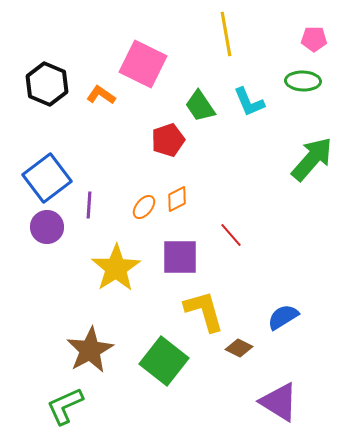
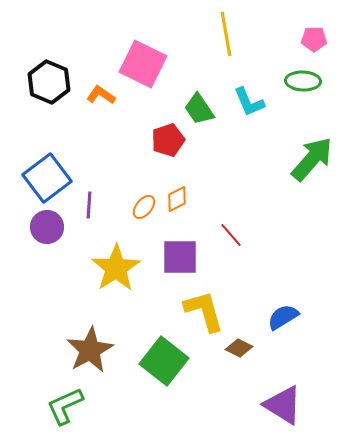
black hexagon: moved 2 px right, 2 px up
green trapezoid: moved 1 px left, 3 px down
purple triangle: moved 4 px right, 3 px down
